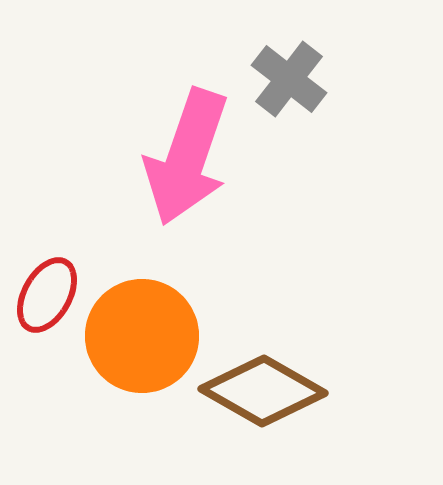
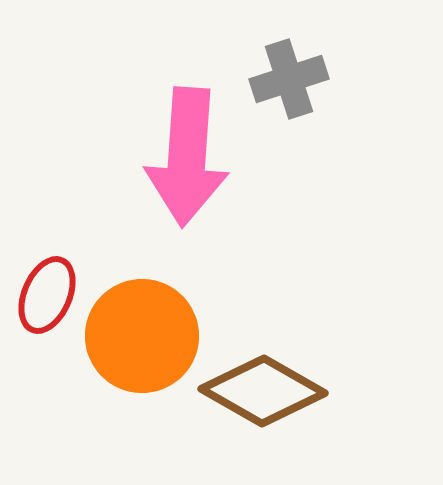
gray cross: rotated 34 degrees clockwise
pink arrow: rotated 15 degrees counterclockwise
red ellipse: rotated 6 degrees counterclockwise
